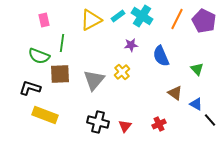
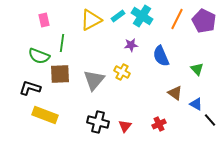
yellow cross: rotated 21 degrees counterclockwise
